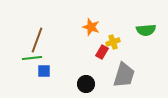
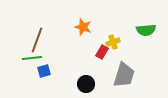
orange star: moved 8 px left
blue square: rotated 16 degrees counterclockwise
